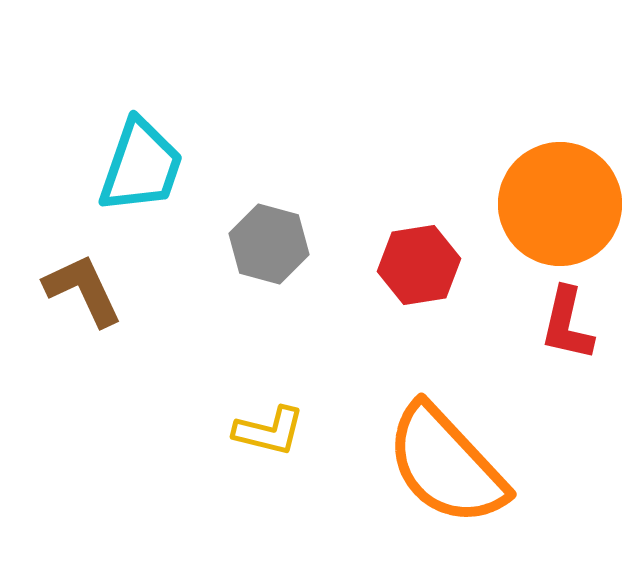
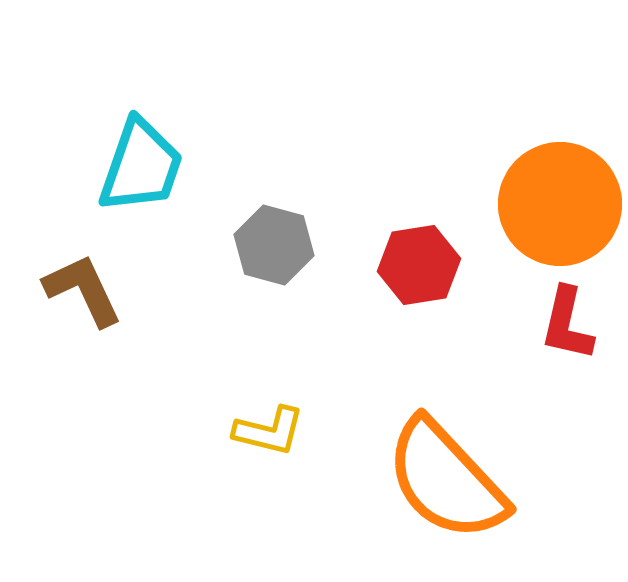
gray hexagon: moved 5 px right, 1 px down
orange semicircle: moved 15 px down
